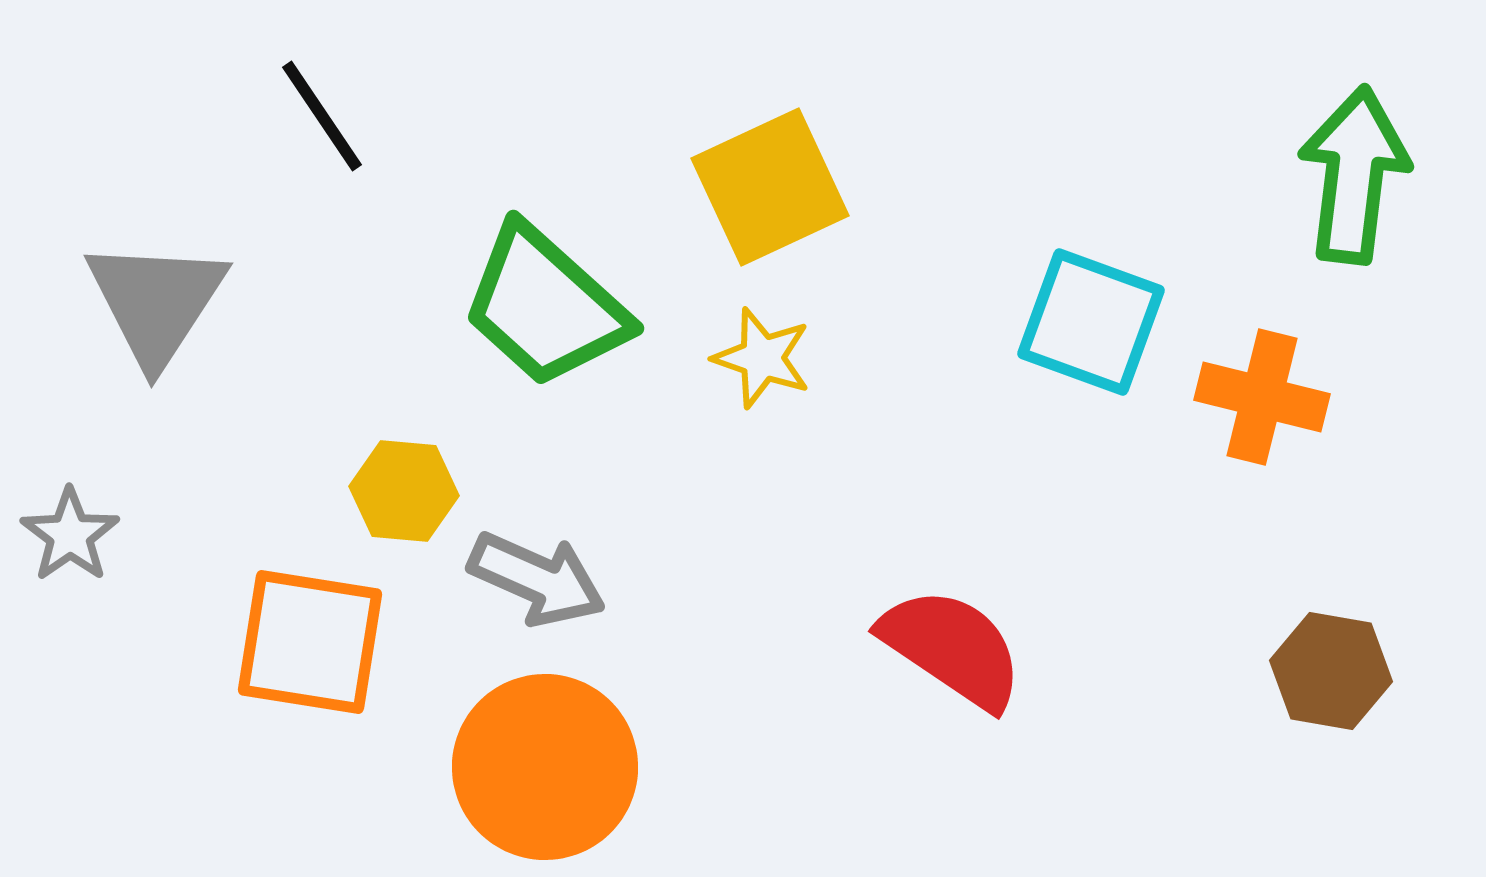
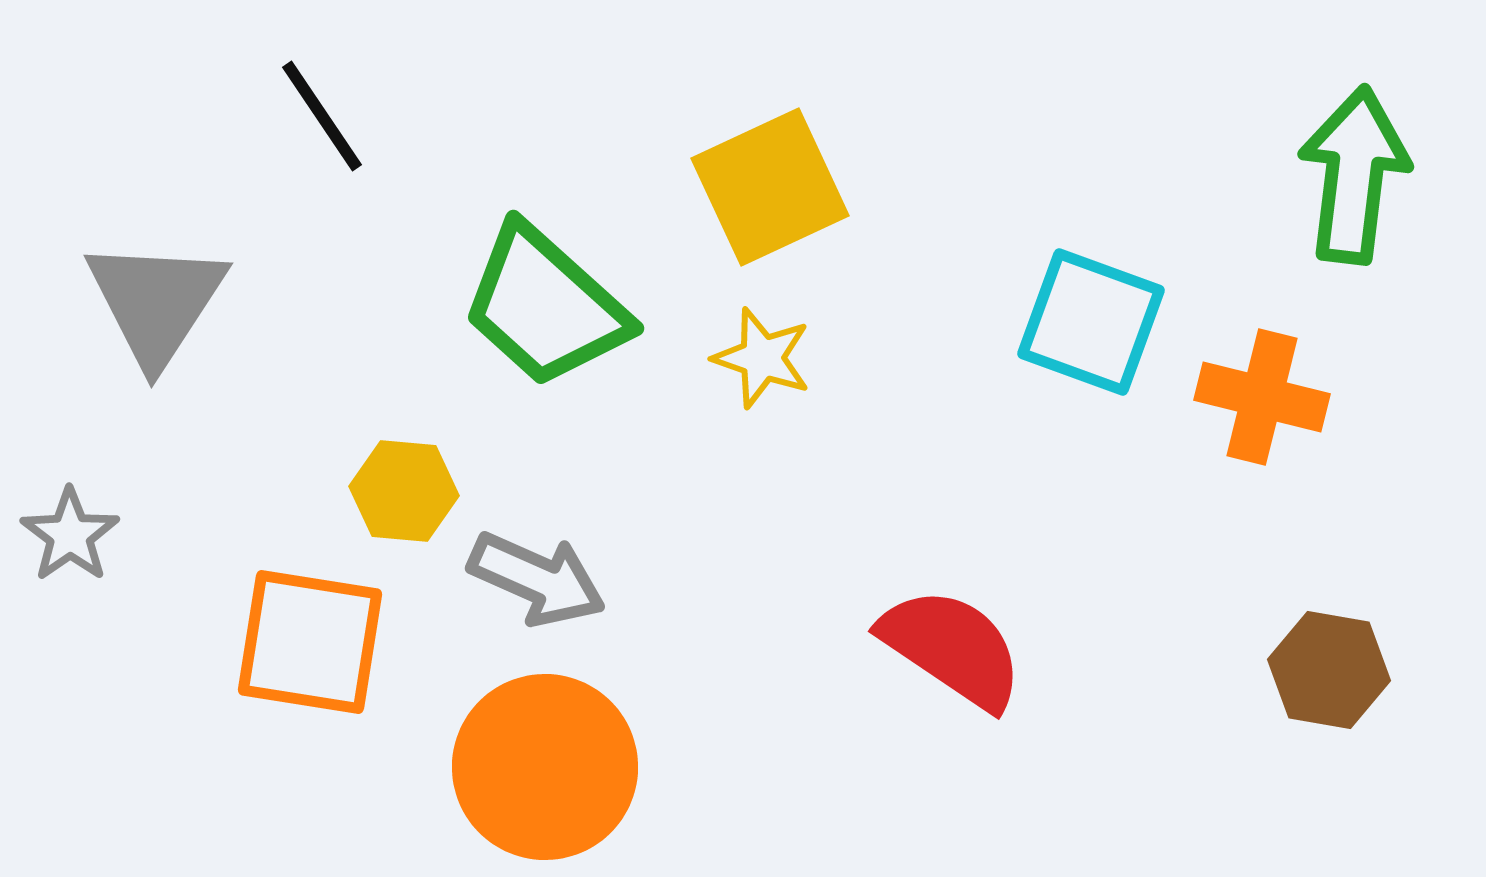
brown hexagon: moved 2 px left, 1 px up
